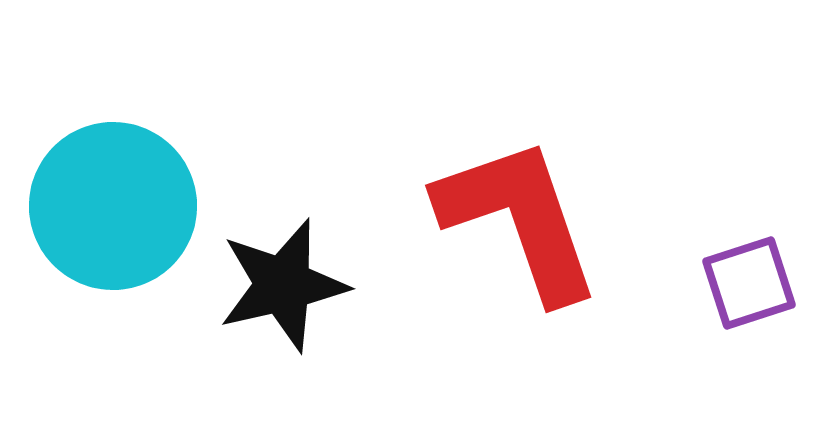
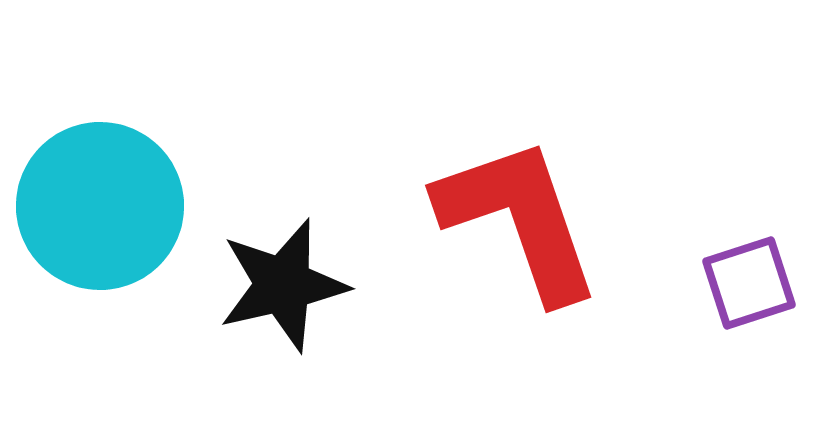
cyan circle: moved 13 px left
